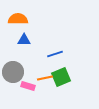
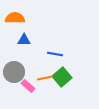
orange semicircle: moved 3 px left, 1 px up
blue line: rotated 28 degrees clockwise
gray circle: moved 1 px right
green square: moved 1 px right; rotated 18 degrees counterclockwise
pink rectangle: rotated 24 degrees clockwise
